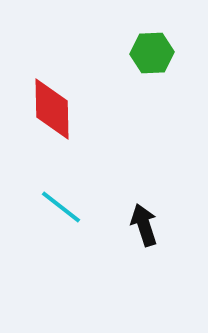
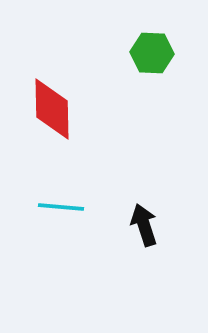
green hexagon: rotated 6 degrees clockwise
cyan line: rotated 33 degrees counterclockwise
